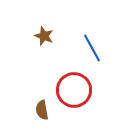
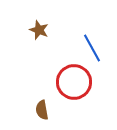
brown star: moved 5 px left, 6 px up
red circle: moved 8 px up
